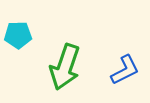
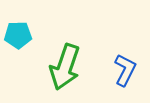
blue L-shape: rotated 36 degrees counterclockwise
